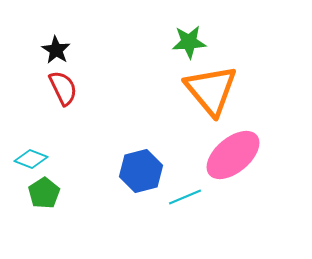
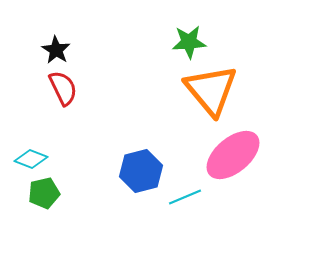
green pentagon: rotated 20 degrees clockwise
